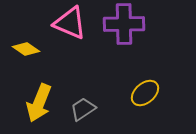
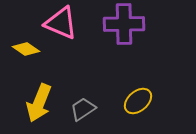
pink triangle: moved 9 px left
yellow ellipse: moved 7 px left, 8 px down
